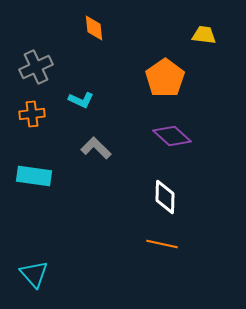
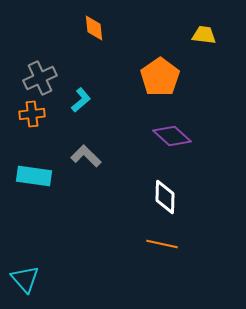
gray cross: moved 4 px right, 11 px down
orange pentagon: moved 5 px left, 1 px up
cyan L-shape: rotated 65 degrees counterclockwise
gray L-shape: moved 10 px left, 8 px down
cyan triangle: moved 9 px left, 5 px down
